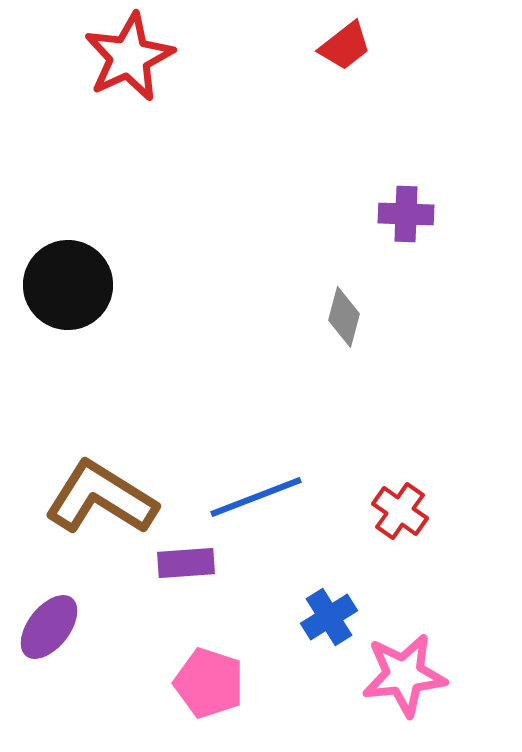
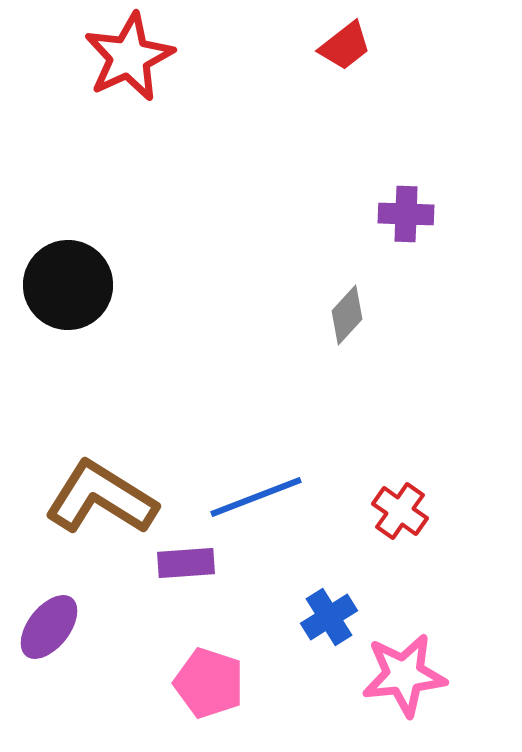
gray diamond: moved 3 px right, 2 px up; rotated 28 degrees clockwise
